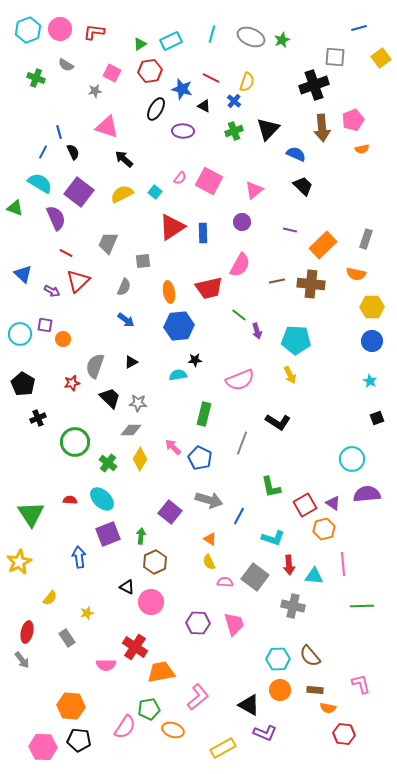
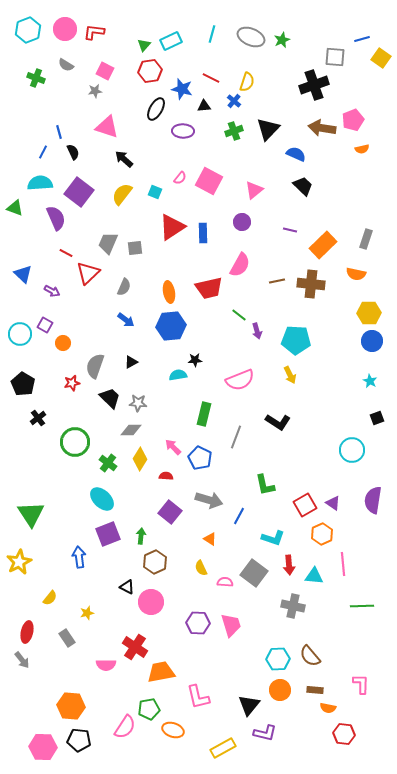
blue line at (359, 28): moved 3 px right, 11 px down
pink circle at (60, 29): moved 5 px right
green triangle at (140, 44): moved 4 px right, 1 px down; rotated 16 degrees counterclockwise
yellow square at (381, 58): rotated 18 degrees counterclockwise
pink square at (112, 73): moved 7 px left, 2 px up
black triangle at (204, 106): rotated 32 degrees counterclockwise
brown arrow at (322, 128): rotated 104 degrees clockwise
cyan semicircle at (40, 183): rotated 35 degrees counterclockwise
cyan square at (155, 192): rotated 16 degrees counterclockwise
yellow semicircle at (122, 194): rotated 25 degrees counterclockwise
gray square at (143, 261): moved 8 px left, 13 px up
red triangle at (78, 281): moved 10 px right, 8 px up
yellow hexagon at (372, 307): moved 3 px left, 6 px down
purple square at (45, 325): rotated 21 degrees clockwise
blue hexagon at (179, 326): moved 8 px left
orange circle at (63, 339): moved 4 px down
black cross at (38, 418): rotated 14 degrees counterclockwise
gray line at (242, 443): moved 6 px left, 6 px up
cyan circle at (352, 459): moved 9 px up
green L-shape at (271, 487): moved 6 px left, 2 px up
purple semicircle at (367, 494): moved 6 px right, 6 px down; rotated 76 degrees counterclockwise
red semicircle at (70, 500): moved 96 px right, 24 px up
orange hexagon at (324, 529): moved 2 px left, 5 px down; rotated 10 degrees counterclockwise
yellow semicircle at (209, 562): moved 8 px left, 6 px down
gray square at (255, 577): moved 1 px left, 4 px up
pink trapezoid at (234, 624): moved 3 px left, 1 px down
pink L-shape at (361, 684): rotated 15 degrees clockwise
pink L-shape at (198, 697): rotated 116 degrees clockwise
black triangle at (249, 705): rotated 40 degrees clockwise
purple L-shape at (265, 733): rotated 10 degrees counterclockwise
